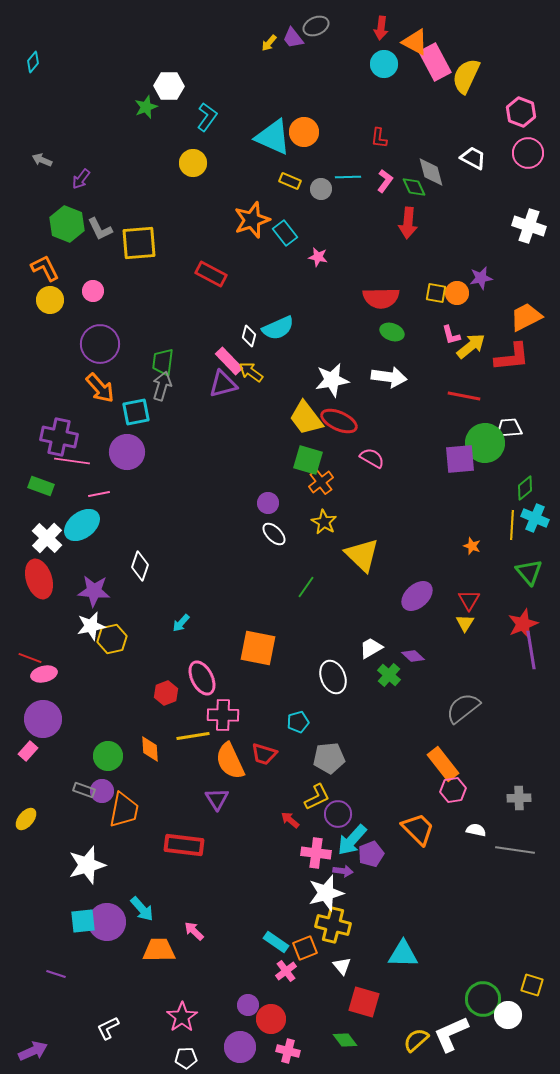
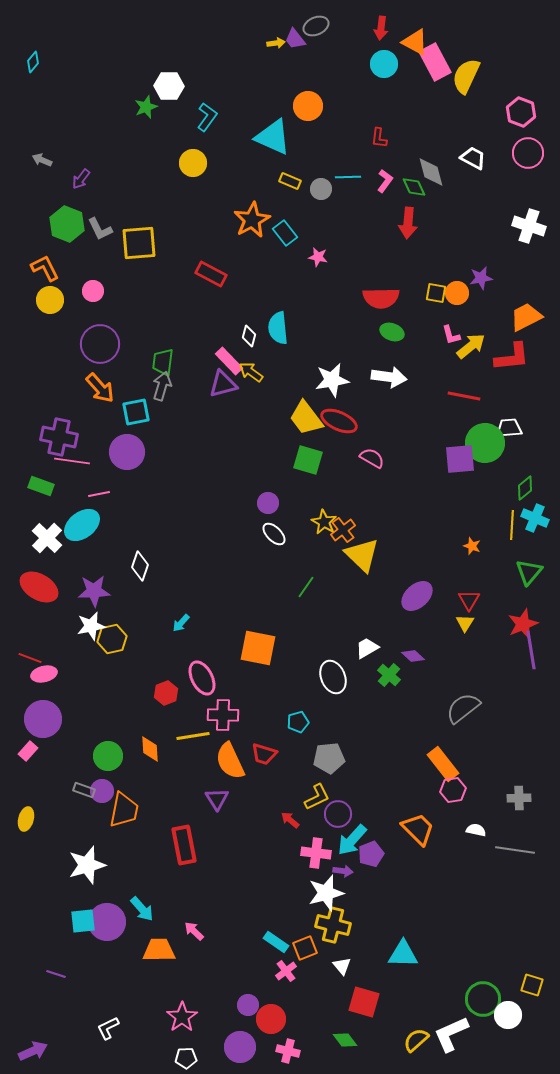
purple trapezoid at (293, 38): moved 2 px right, 1 px down
yellow arrow at (269, 43): moved 7 px right; rotated 138 degrees counterclockwise
orange circle at (304, 132): moved 4 px right, 26 px up
orange star at (252, 220): rotated 9 degrees counterclockwise
cyan semicircle at (278, 328): rotated 108 degrees clockwise
orange cross at (321, 482): moved 22 px right, 48 px down
green triangle at (529, 572): rotated 20 degrees clockwise
red ellipse at (39, 579): moved 8 px down; rotated 42 degrees counterclockwise
purple star at (94, 591): rotated 8 degrees counterclockwise
white trapezoid at (371, 648): moved 4 px left
yellow ellipse at (26, 819): rotated 25 degrees counterclockwise
red rectangle at (184, 845): rotated 72 degrees clockwise
